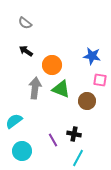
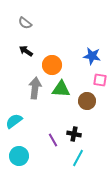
green triangle: rotated 18 degrees counterclockwise
cyan circle: moved 3 px left, 5 px down
